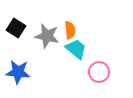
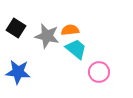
orange semicircle: rotated 90 degrees counterclockwise
